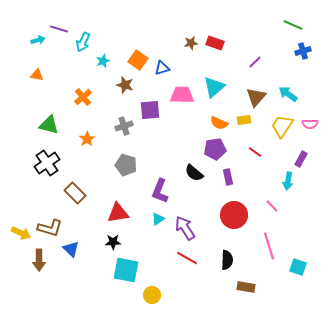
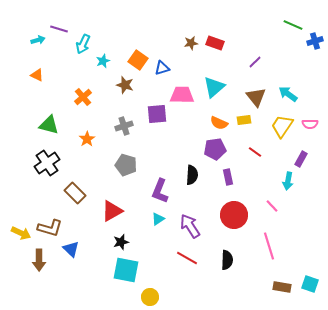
cyan arrow at (83, 42): moved 2 px down
blue cross at (303, 51): moved 12 px right, 10 px up
orange triangle at (37, 75): rotated 16 degrees clockwise
brown triangle at (256, 97): rotated 20 degrees counterclockwise
purple square at (150, 110): moved 7 px right, 4 px down
black semicircle at (194, 173): moved 2 px left, 2 px down; rotated 126 degrees counterclockwise
red triangle at (118, 213): moved 6 px left, 2 px up; rotated 20 degrees counterclockwise
purple arrow at (185, 228): moved 5 px right, 2 px up
black star at (113, 242): moved 8 px right; rotated 14 degrees counterclockwise
cyan square at (298, 267): moved 12 px right, 17 px down
brown rectangle at (246, 287): moved 36 px right
yellow circle at (152, 295): moved 2 px left, 2 px down
